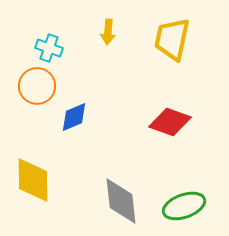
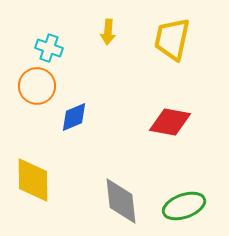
red diamond: rotated 9 degrees counterclockwise
